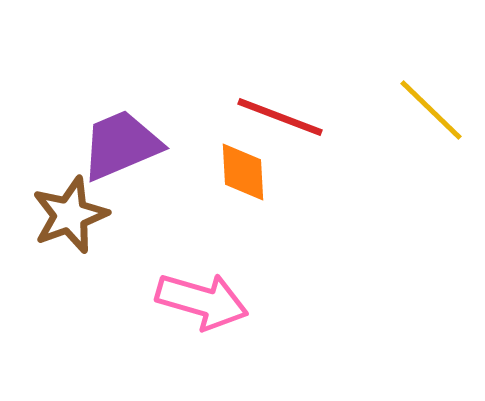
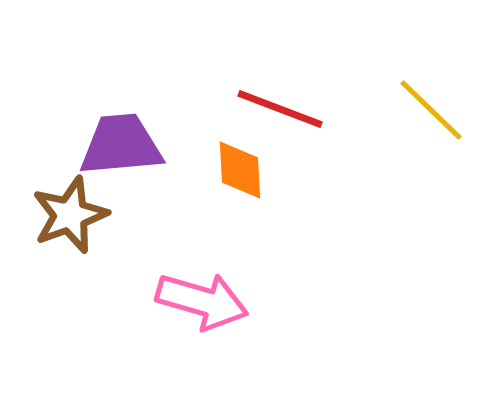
red line: moved 8 px up
purple trapezoid: rotated 18 degrees clockwise
orange diamond: moved 3 px left, 2 px up
